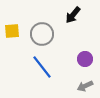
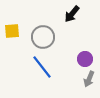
black arrow: moved 1 px left, 1 px up
gray circle: moved 1 px right, 3 px down
gray arrow: moved 4 px right, 7 px up; rotated 42 degrees counterclockwise
